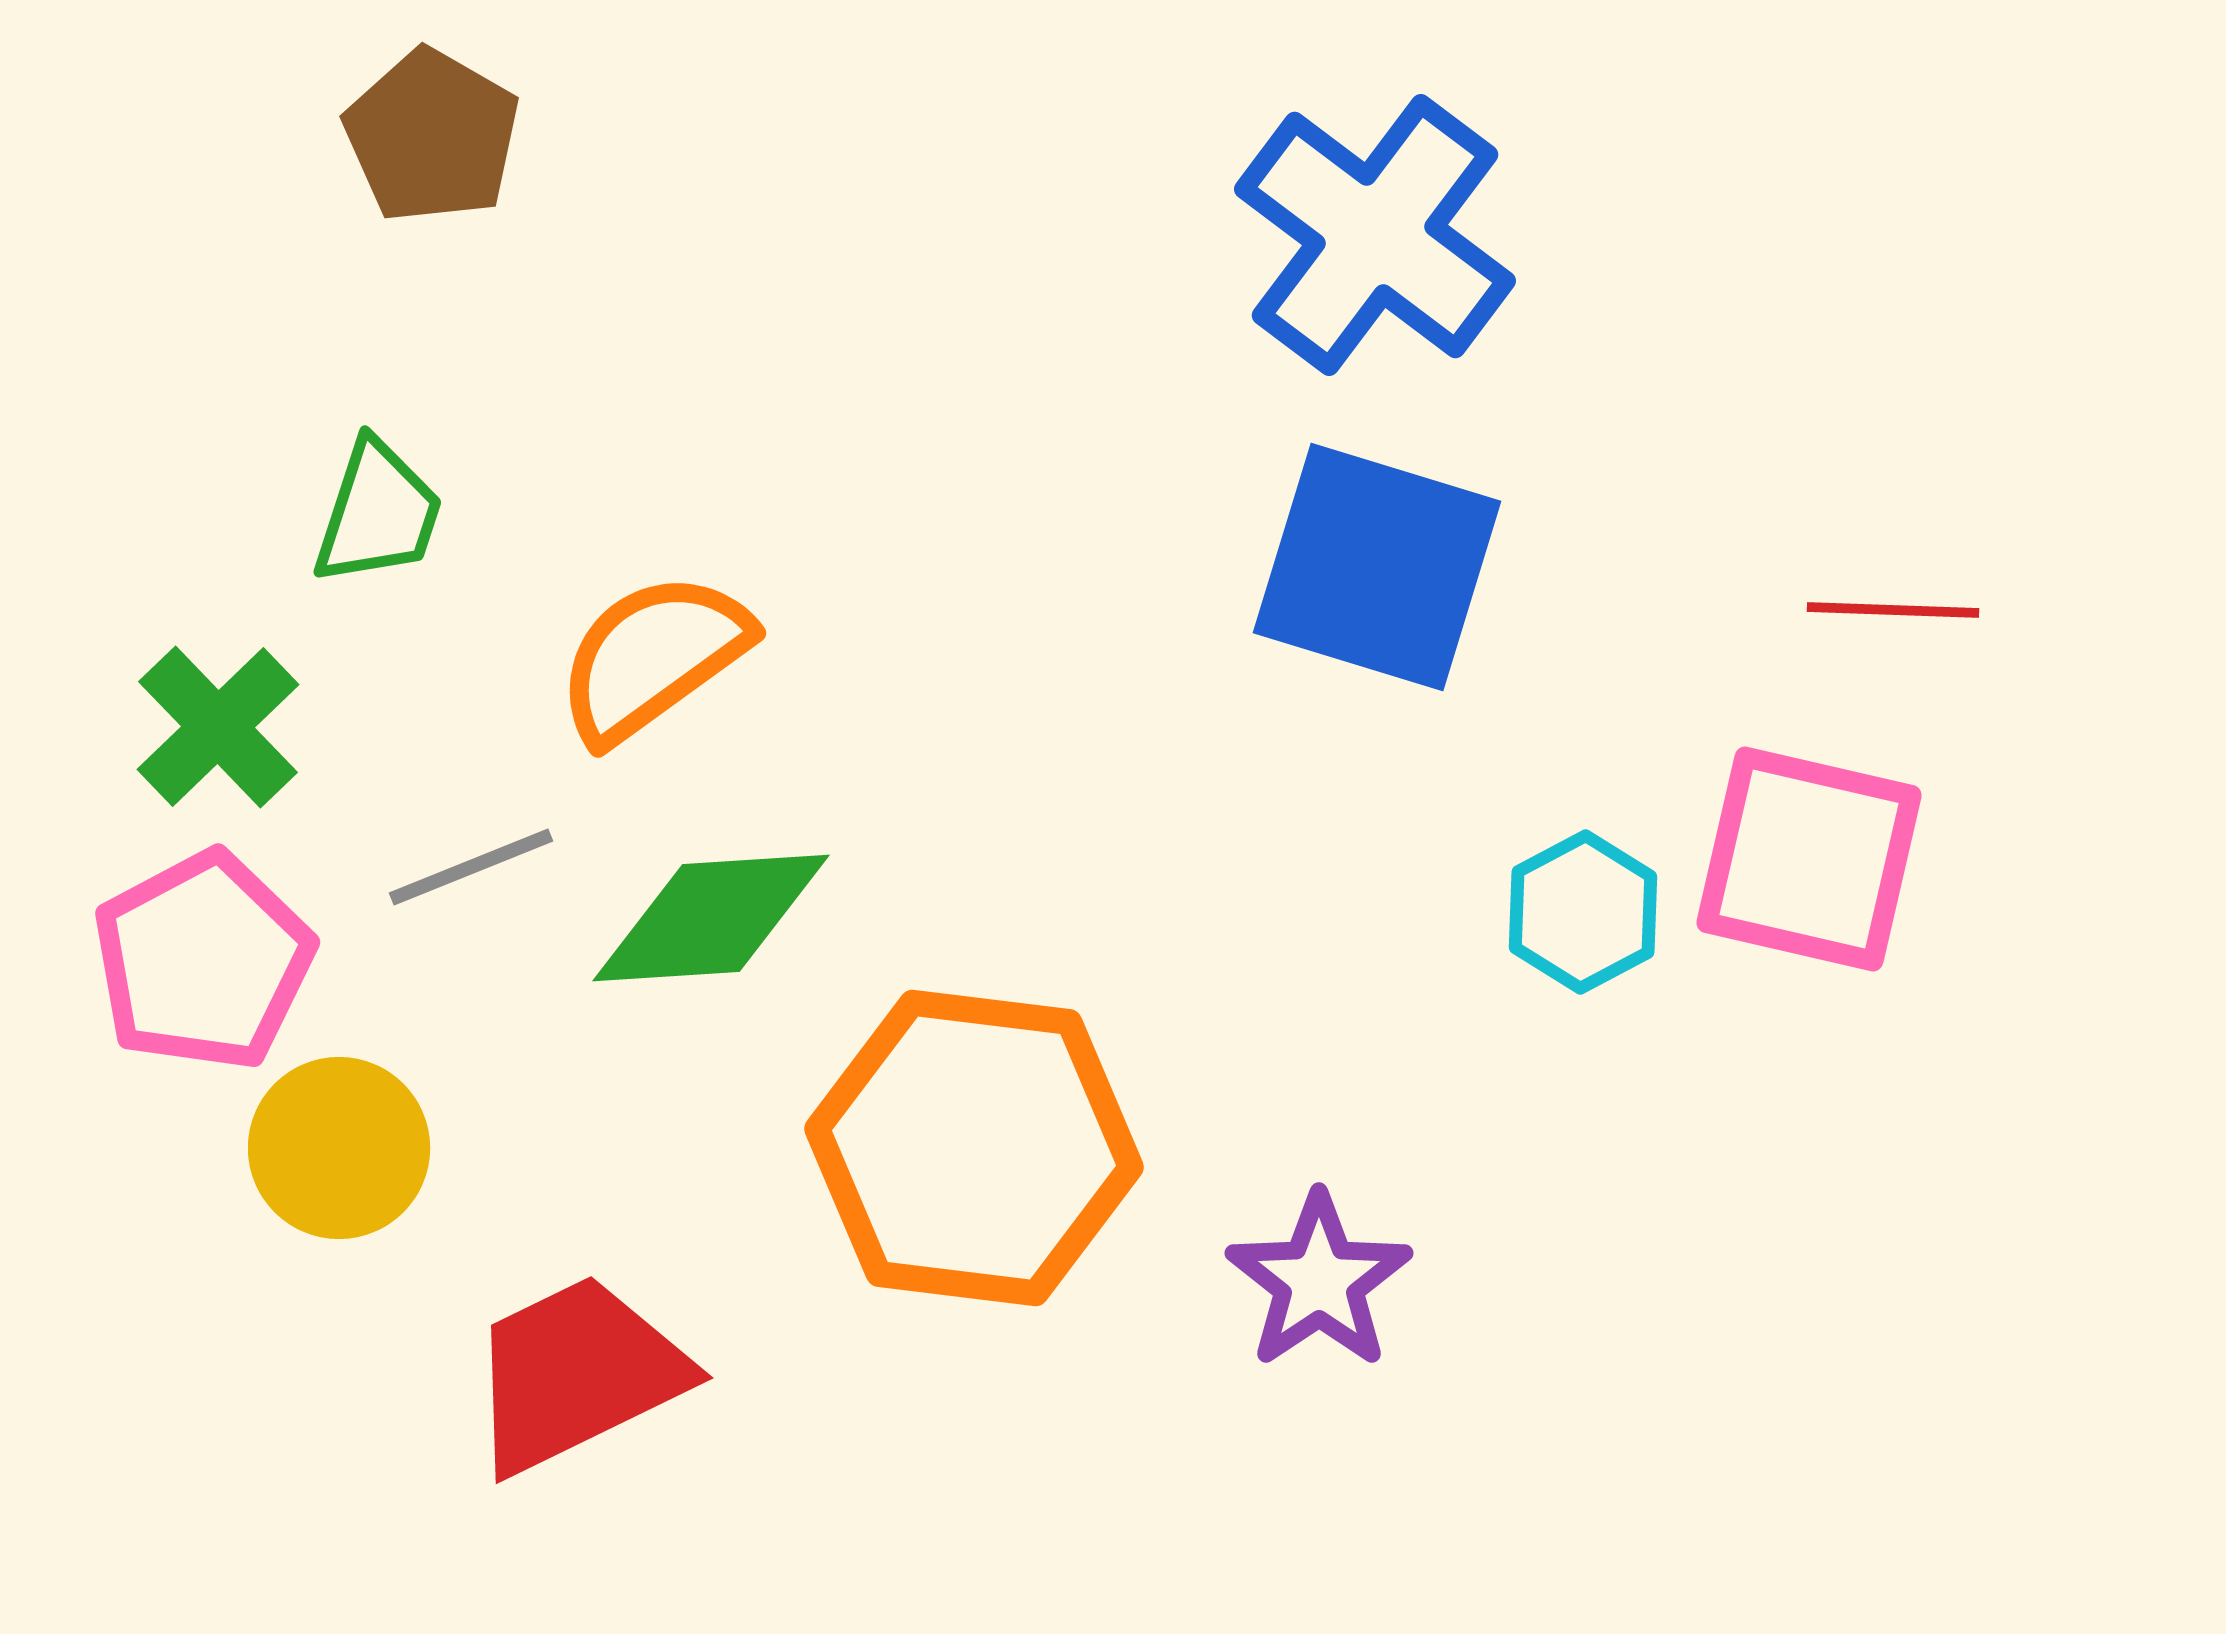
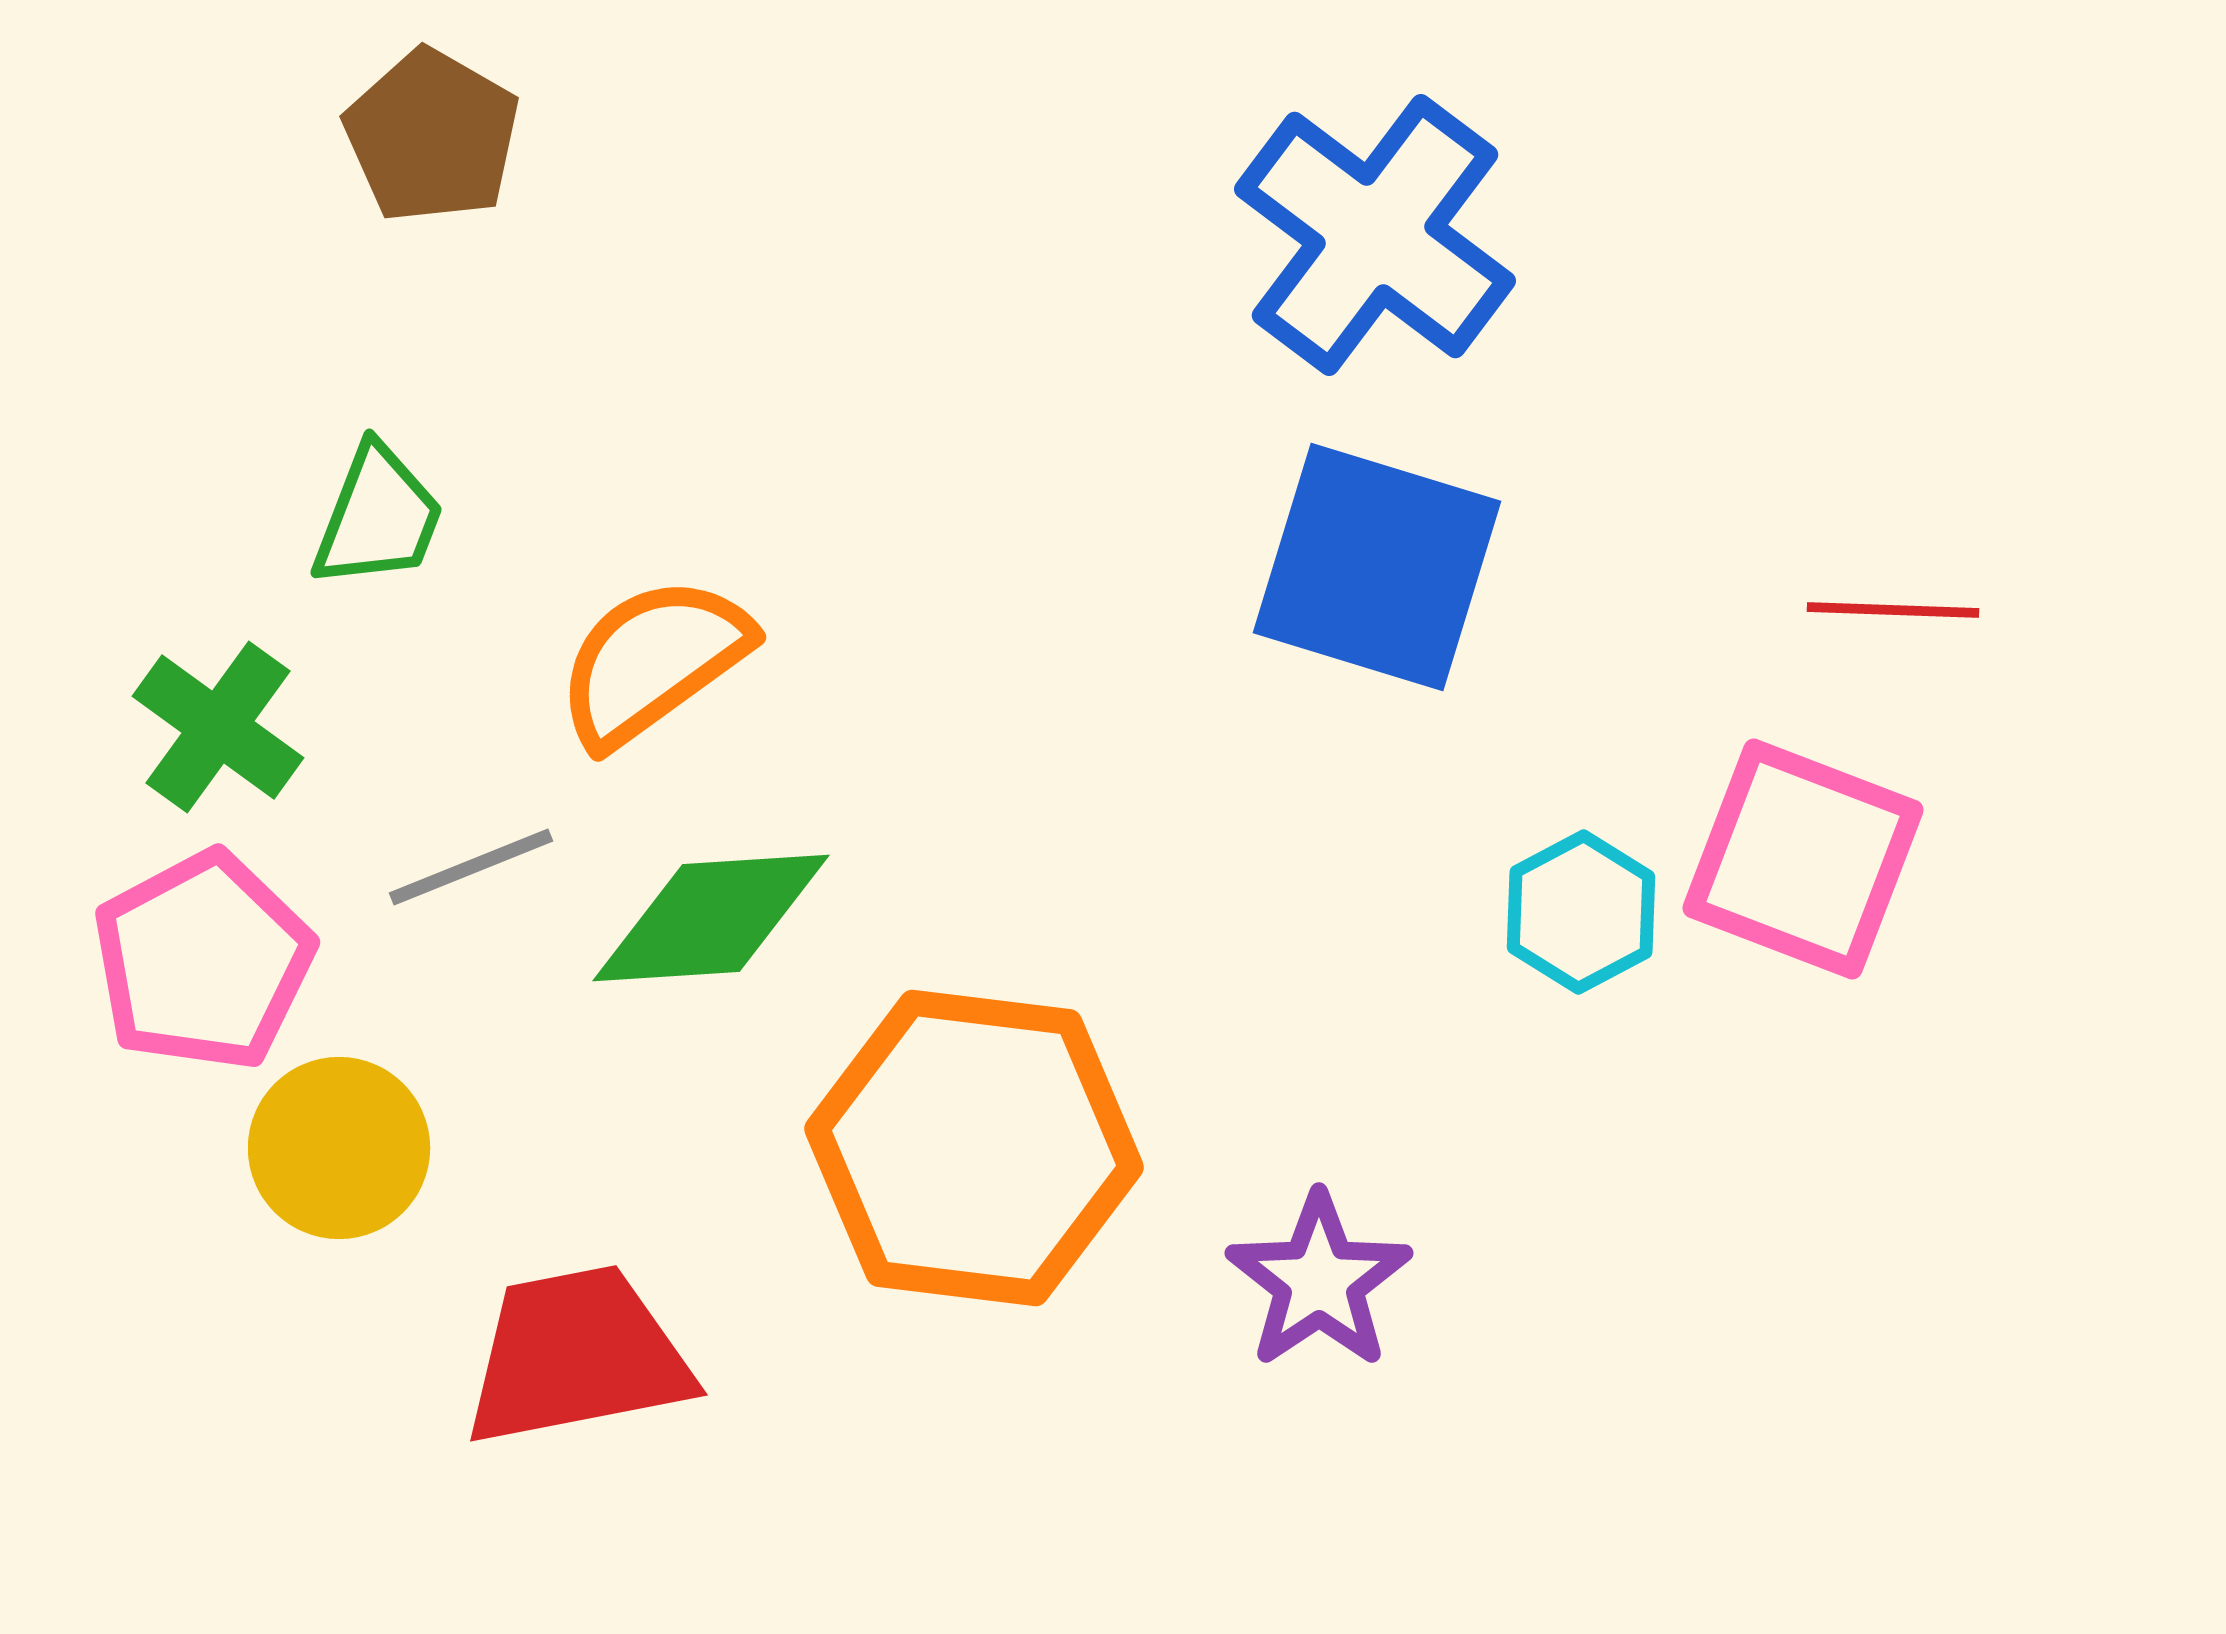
green trapezoid: moved 4 px down; rotated 3 degrees clockwise
orange semicircle: moved 4 px down
green cross: rotated 10 degrees counterclockwise
pink square: moved 6 px left; rotated 8 degrees clockwise
cyan hexagon: moved 2 px left
red trapezoid: moved 18 px up; rotated 15 degrees clockwise
